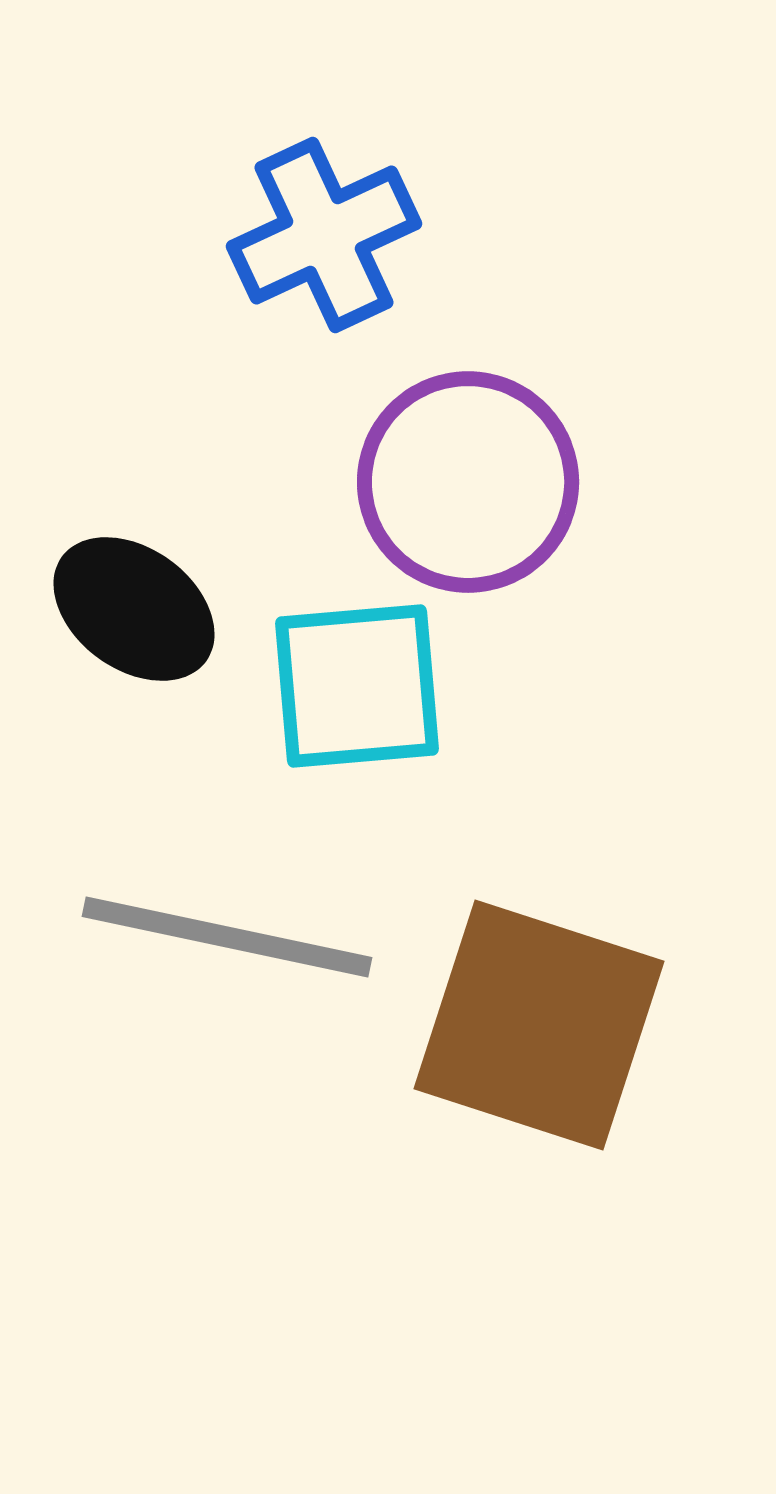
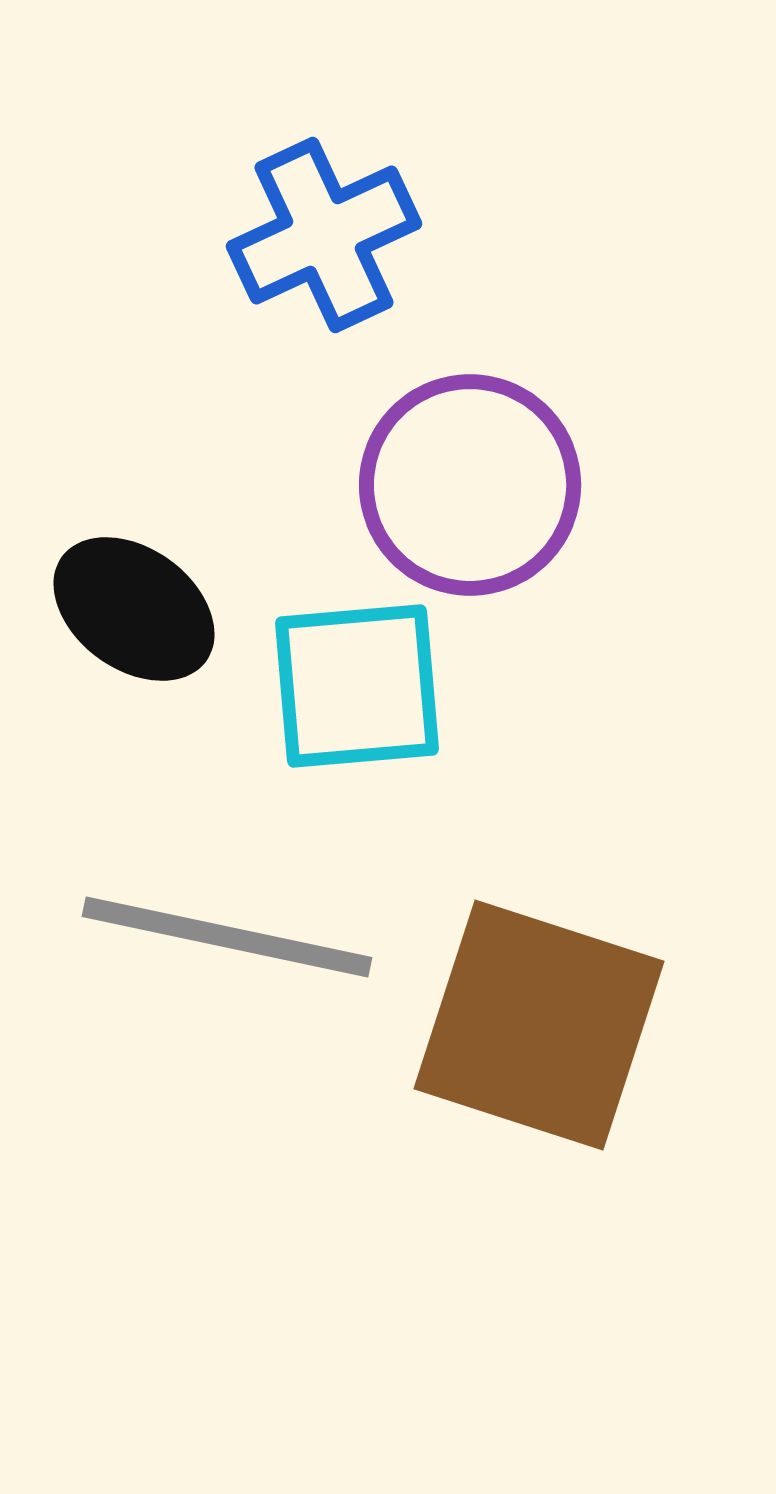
purple circle: moved 2 px right, 3 px down
